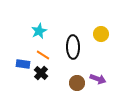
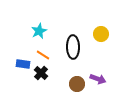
brown circle: moved 1 px down
